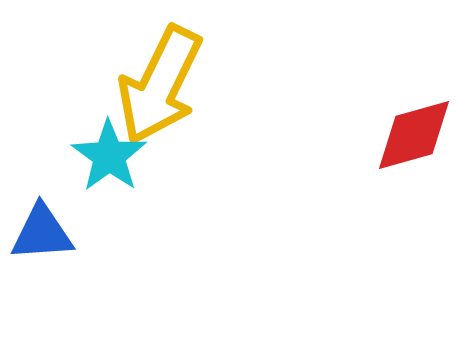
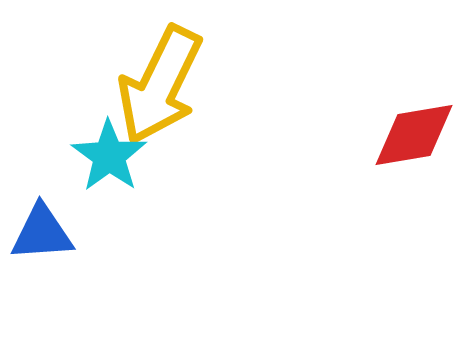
red diamond: rotated 6 degrees clockwise
